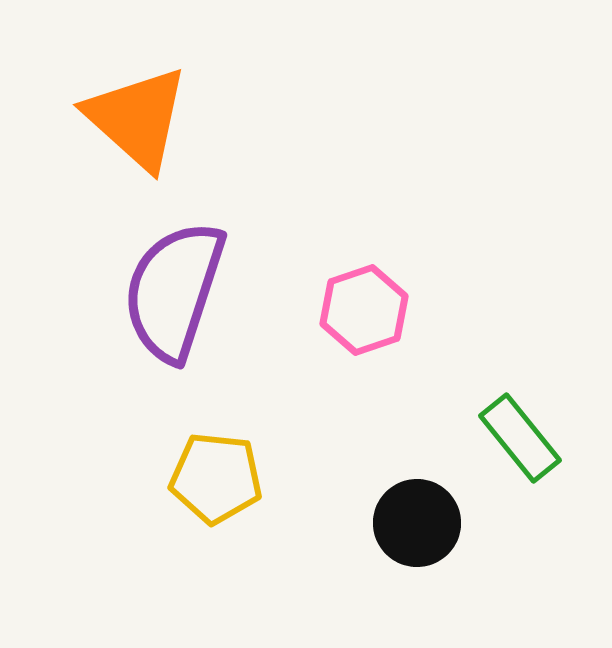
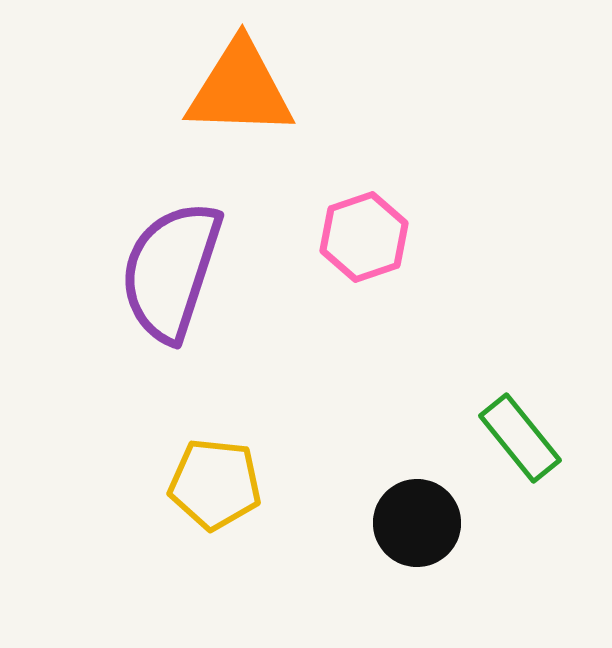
orange triangle: moved 103 px right, 29 px up; rotated 40 degrees counterclockwise
purple semicircle: moved 3 px left, 20 px up
pink hexagon: moved 73 px up
yellow pentagon: moved 1 px left, 6 px down
